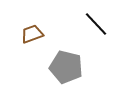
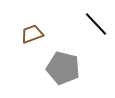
gray pentagon: moved 3 px left, 1 px down
